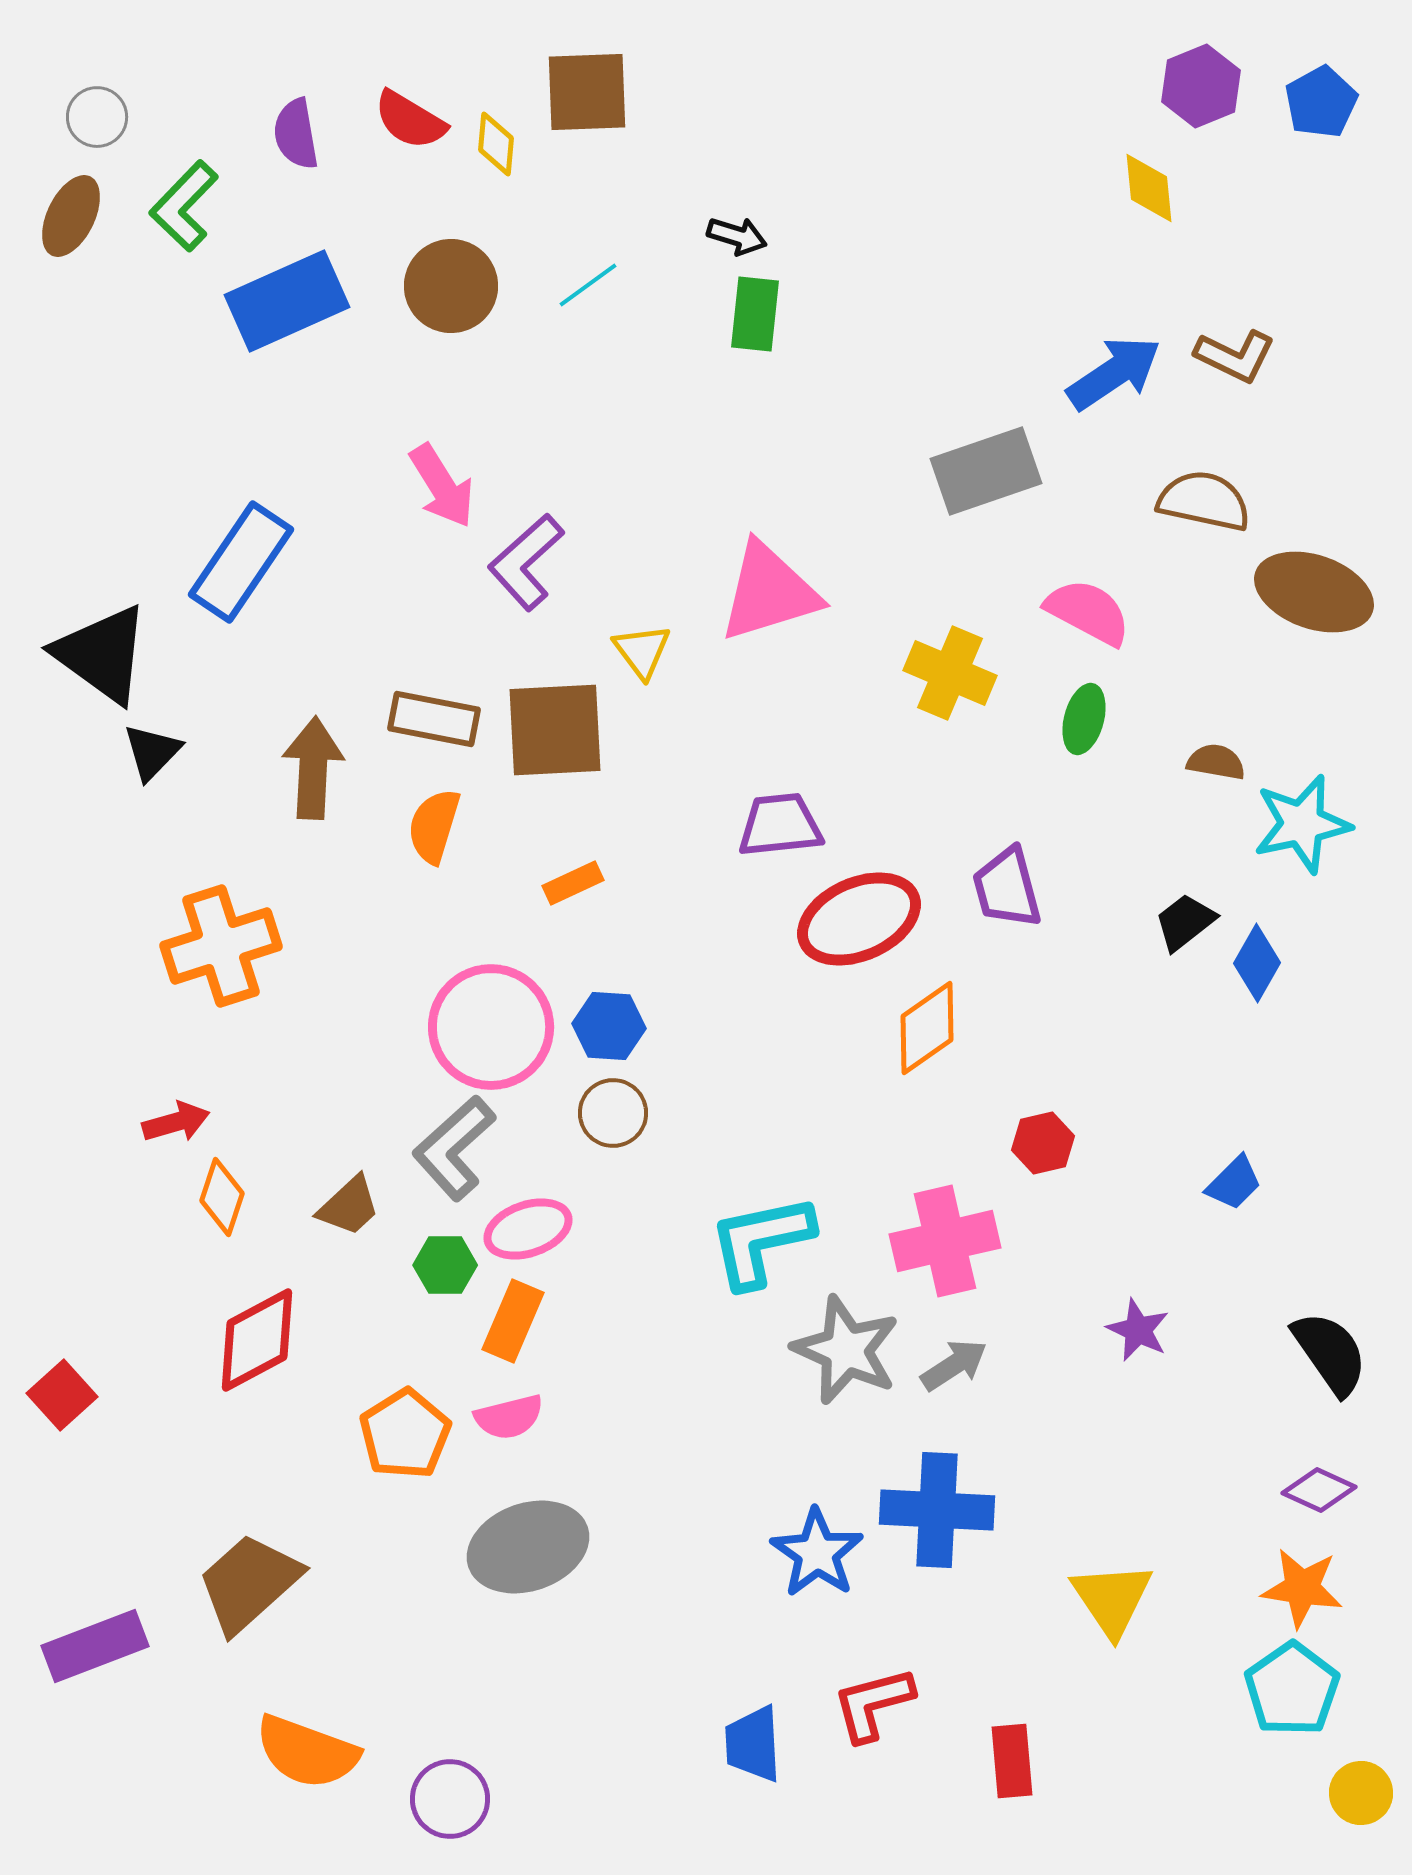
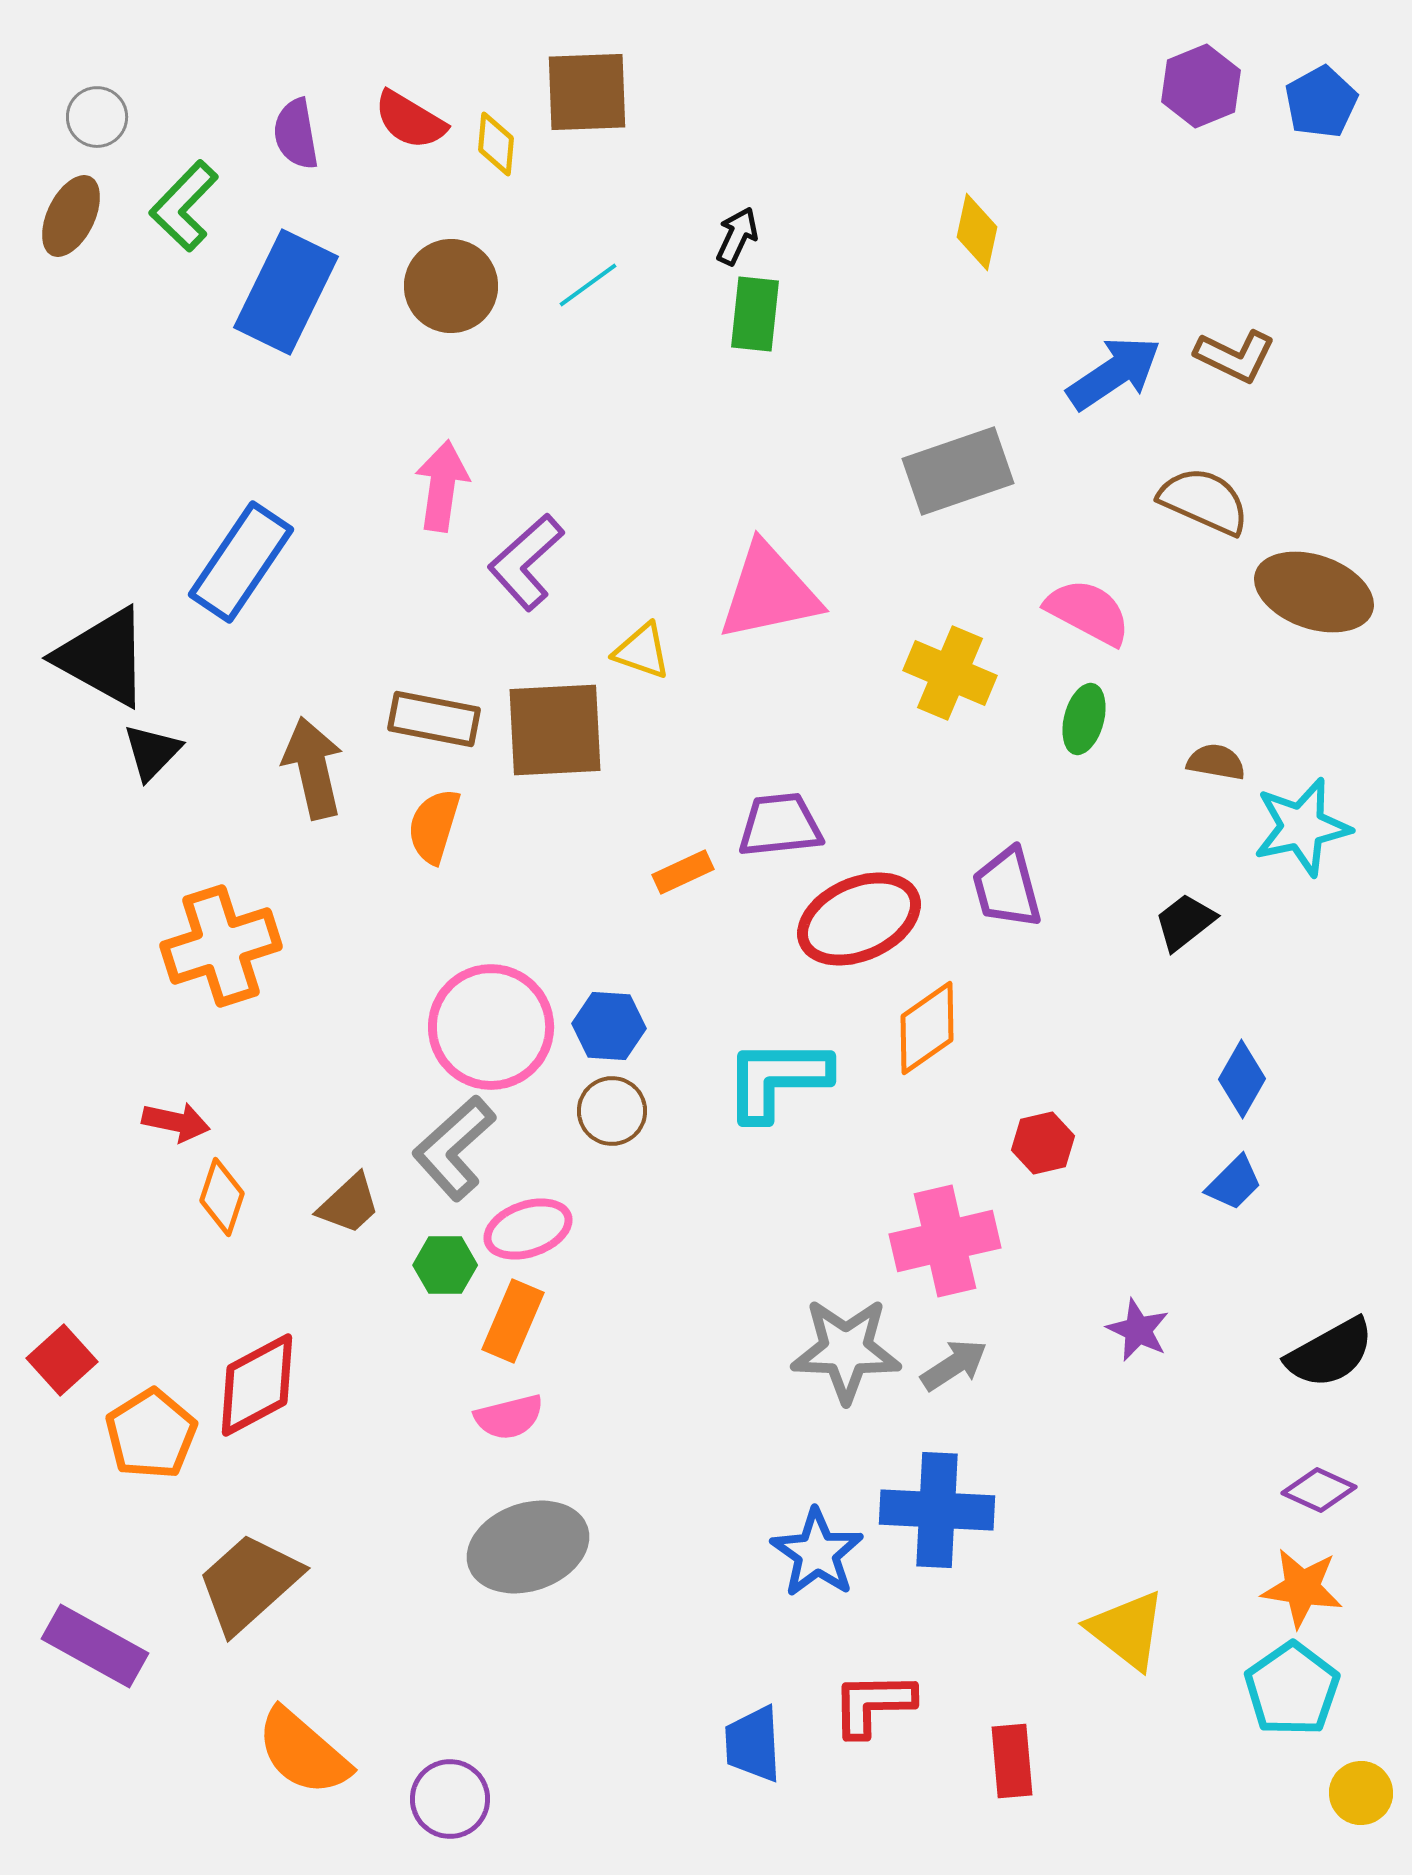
yellow diamond at (1149, 188): moved 172 px left, 44 px down; rotated 18 degrees clockwise
black arrow at (737, 236): rotated 82 degrees counterclockwise
blue rectangle at (287, 301): moved 1 px left, 9 px up; rotated 40 degrees counterclockwise
gray rectangle at (986, 471): moved 28 px left
pink arrow at (442, 486): rotated 140 degrees counterclockwise
brown semicircle at (1204, 501): rotated 12 degrees clockwise
pink triangle at (769, 592): rotated 5 degrees clockwise
yellow triangle at (642, 651): rotated 34 degrees counterclockwise
black triangle at (102, 654): moved 1 px right, 3 px down; rotated 7 degrees counterclockwise
brown arrow at (313, 768): rotated 16 degrees counterclockwise
cyan star at (1302, 824): moved 3 px down
orange rectangle at (573, 883): moved 110 px right, 11 px up
blue diamond at (1257, 963): moved 15 px left, 116 px down
brown circle at (613, 1113): moved 1 px left, 2 px up
red arrow at (176, 1122): rotated 28 degrees clockwise
brown trapezoid at (349, 1206): moved 2 px up
cyan L-shape at (761, 1241): moved 16 px right, 162 px up; rotated 12 degrees clockwise
red diamond at (257, 1340): moved 45 px down
gray star at (846, 1350): rotated 22 degrees counterclockwise
black semicircle at (1330, 1353): rotated 96 degrees clockwise
red square at (62, 1395): moved 35 px up
orange pentagon at (405, 1434): moved 254 px left
yellow triangle at (1112, 1599): moved 15 px right, 31 px down; rotated 18 degrees counterclockwise
purple rectangle at (95, 1646): rotated 50 degrees clockwise
red L-shape at (873, 1704): rotated 14 degrees clockwise
orange semicircle at (307, 1752): moved 4 px left; rotated 21 degrees clockwise
